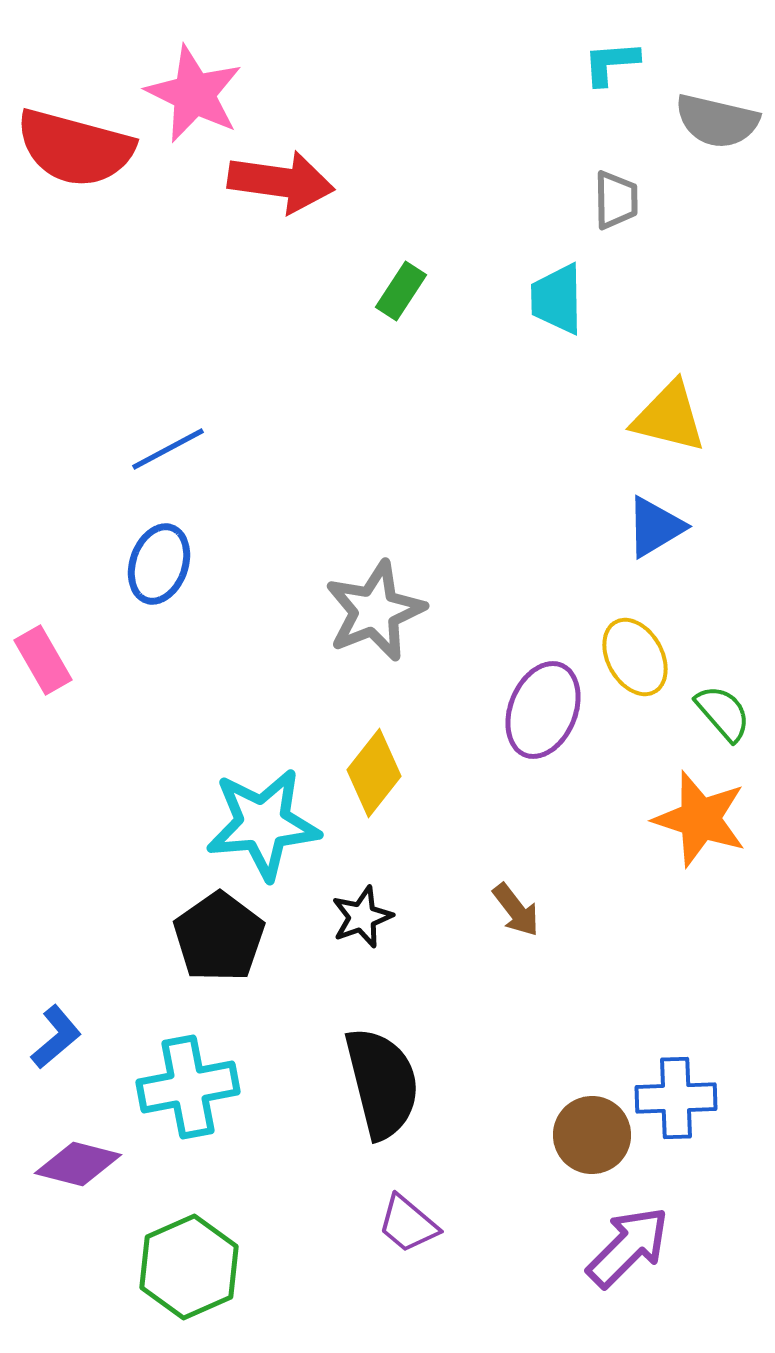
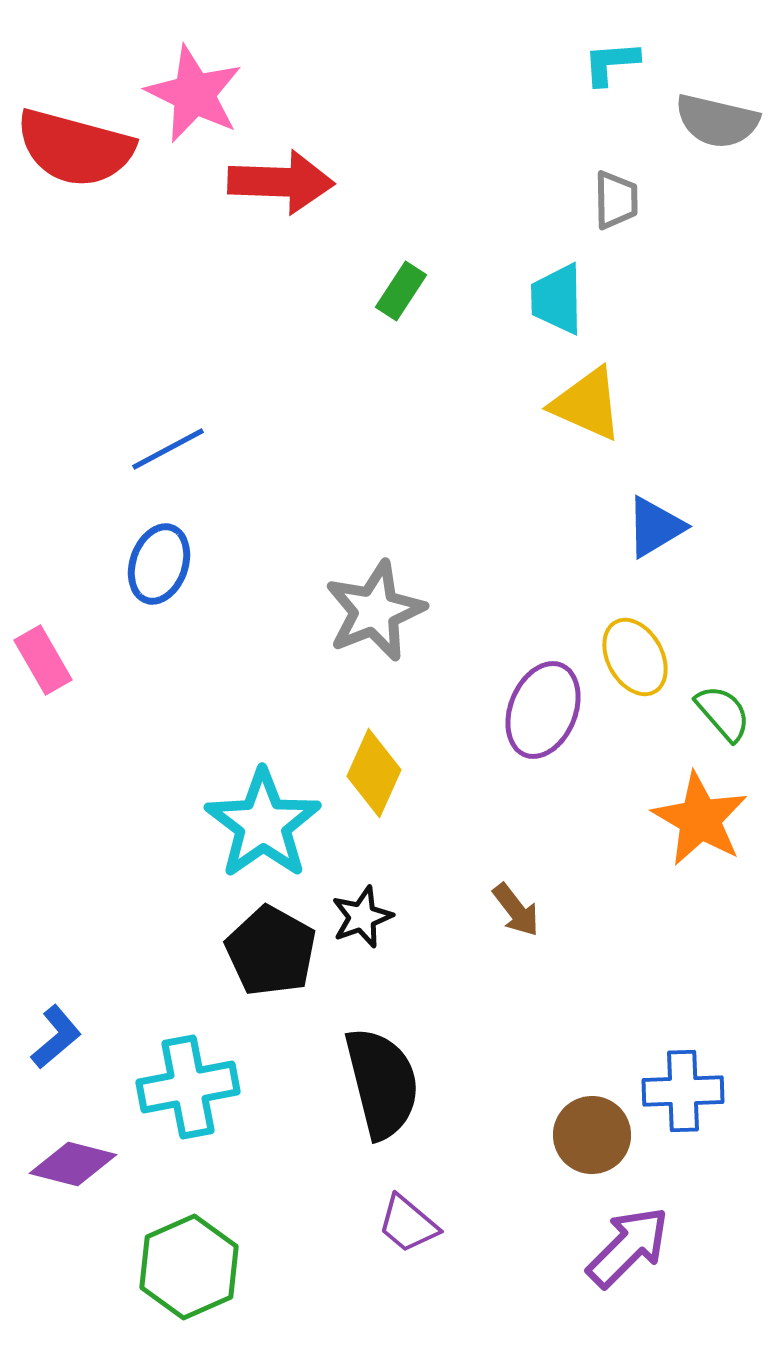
red arrow: rotated 6 degrees counterclockwise
yellow triangle: moved 82 px left, 13 px up; rotated 10 degrees clockwise
yellow diamond: rotated 14 degrees counterclockwise
orange star: rotated 12 degrees clockwise
cyan star: rotated 30 degrees counterclockwise
black pentagon: moved 52 px right, 14 px down; rotated 8 degrees counterclockwise
blue cross: moved 7 px right, 7 px up
purple diamond: moved 5 px left
